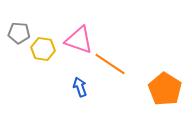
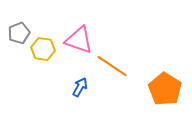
gray pentagon: rotated 25 degrees counterclockwise
orange line: moved 2 px right, 2 px down
blue arrow: rotated 48 degrees clockwise
